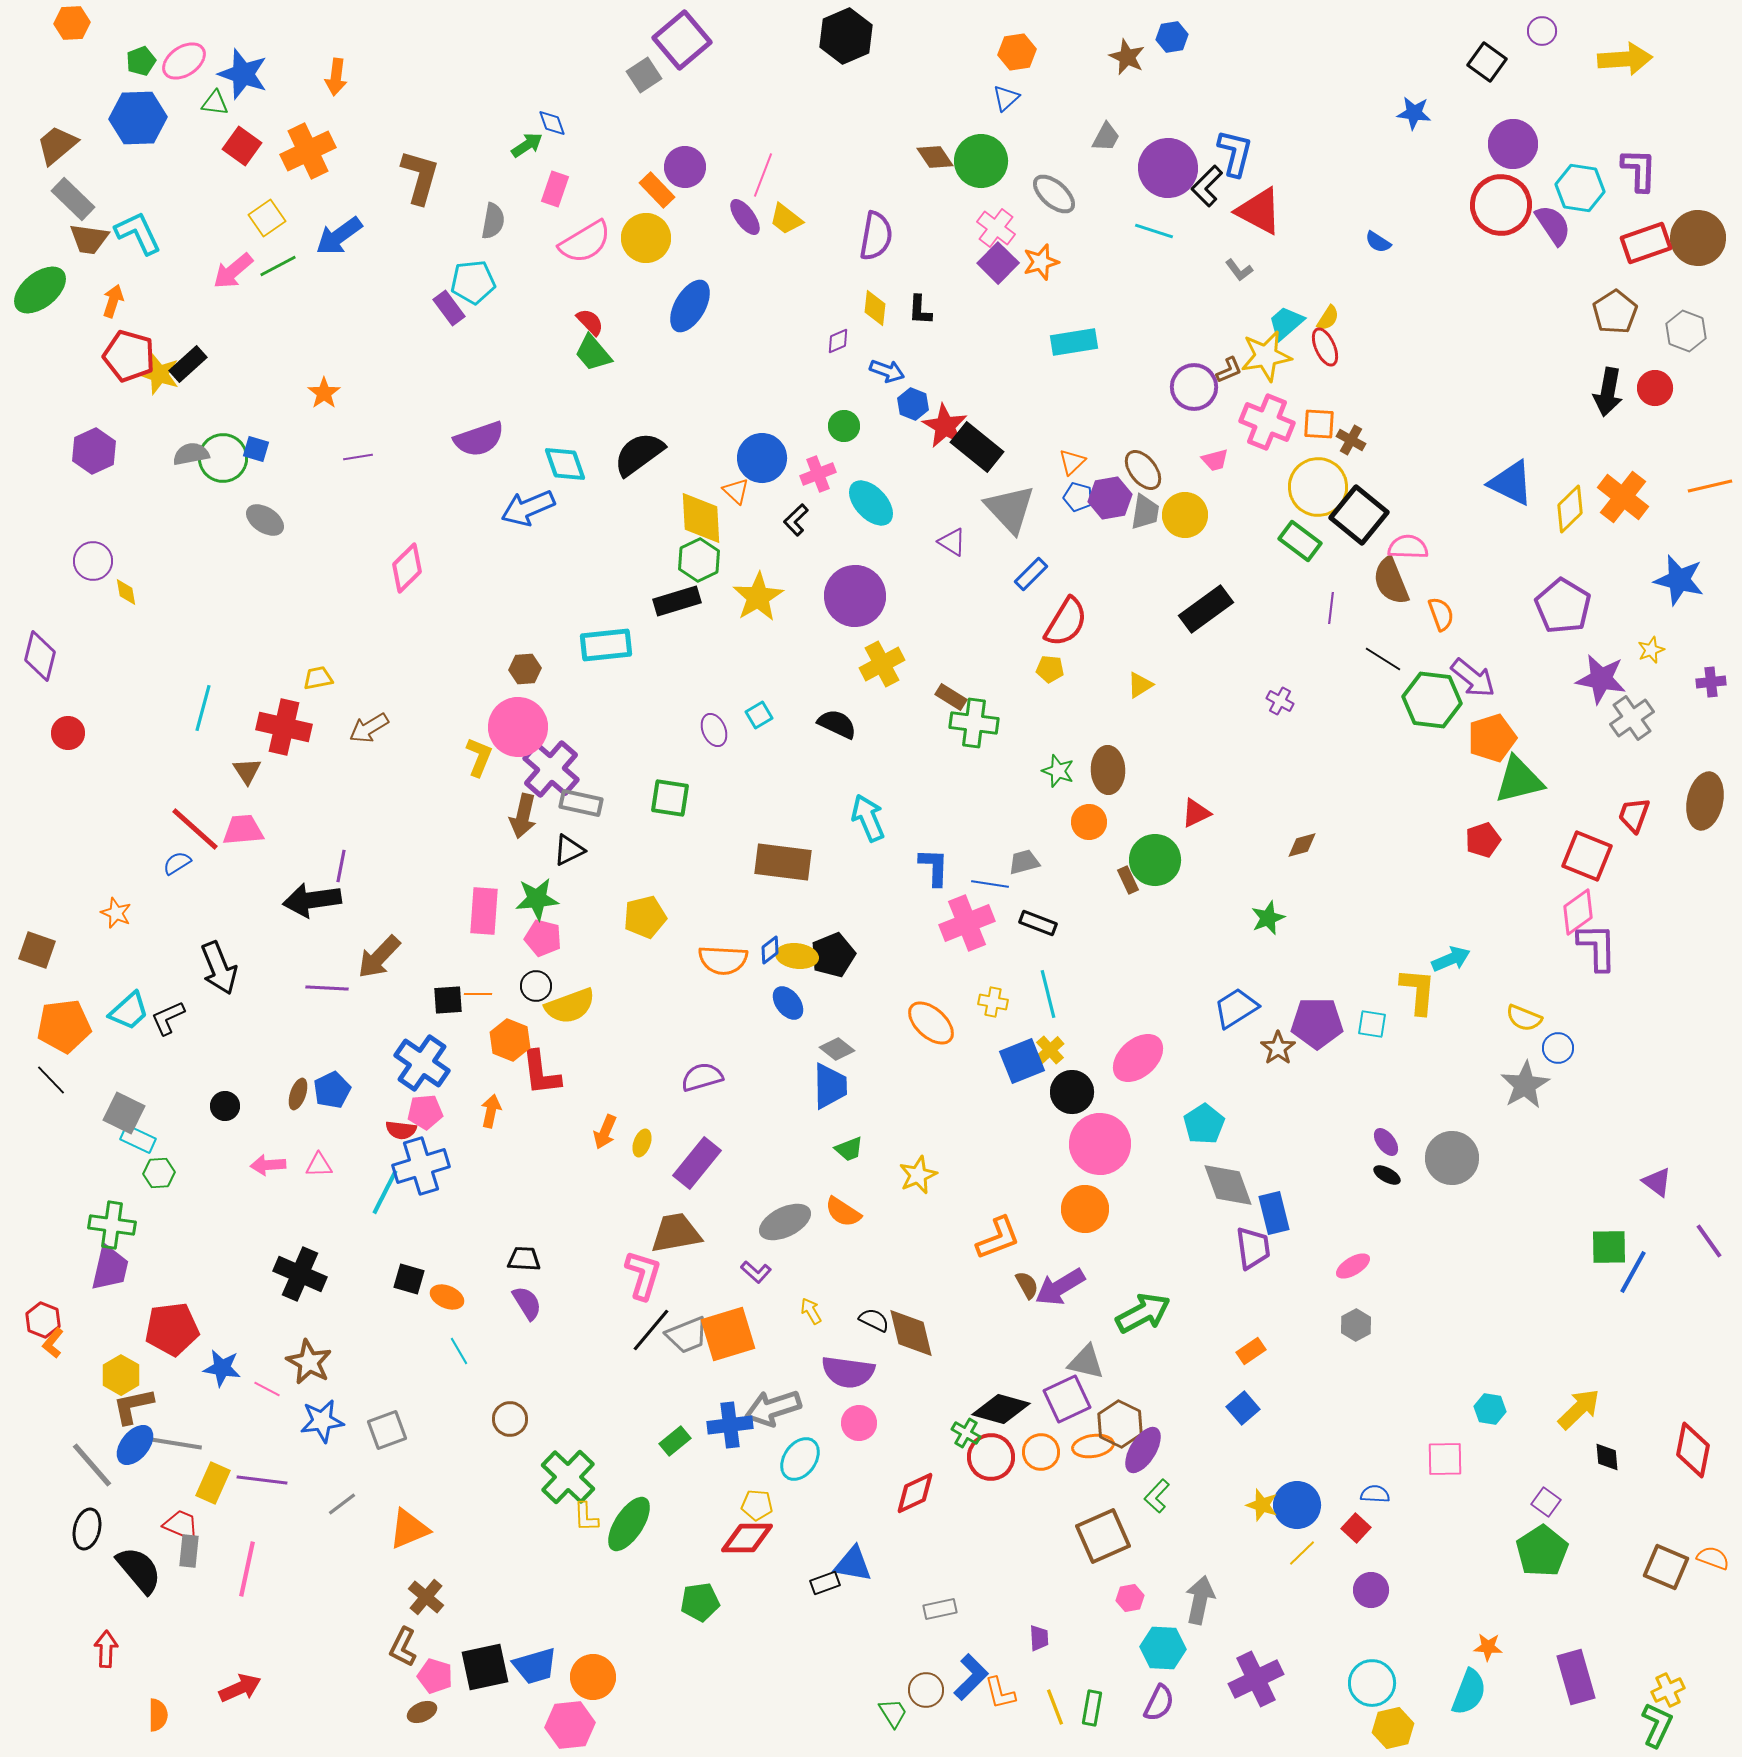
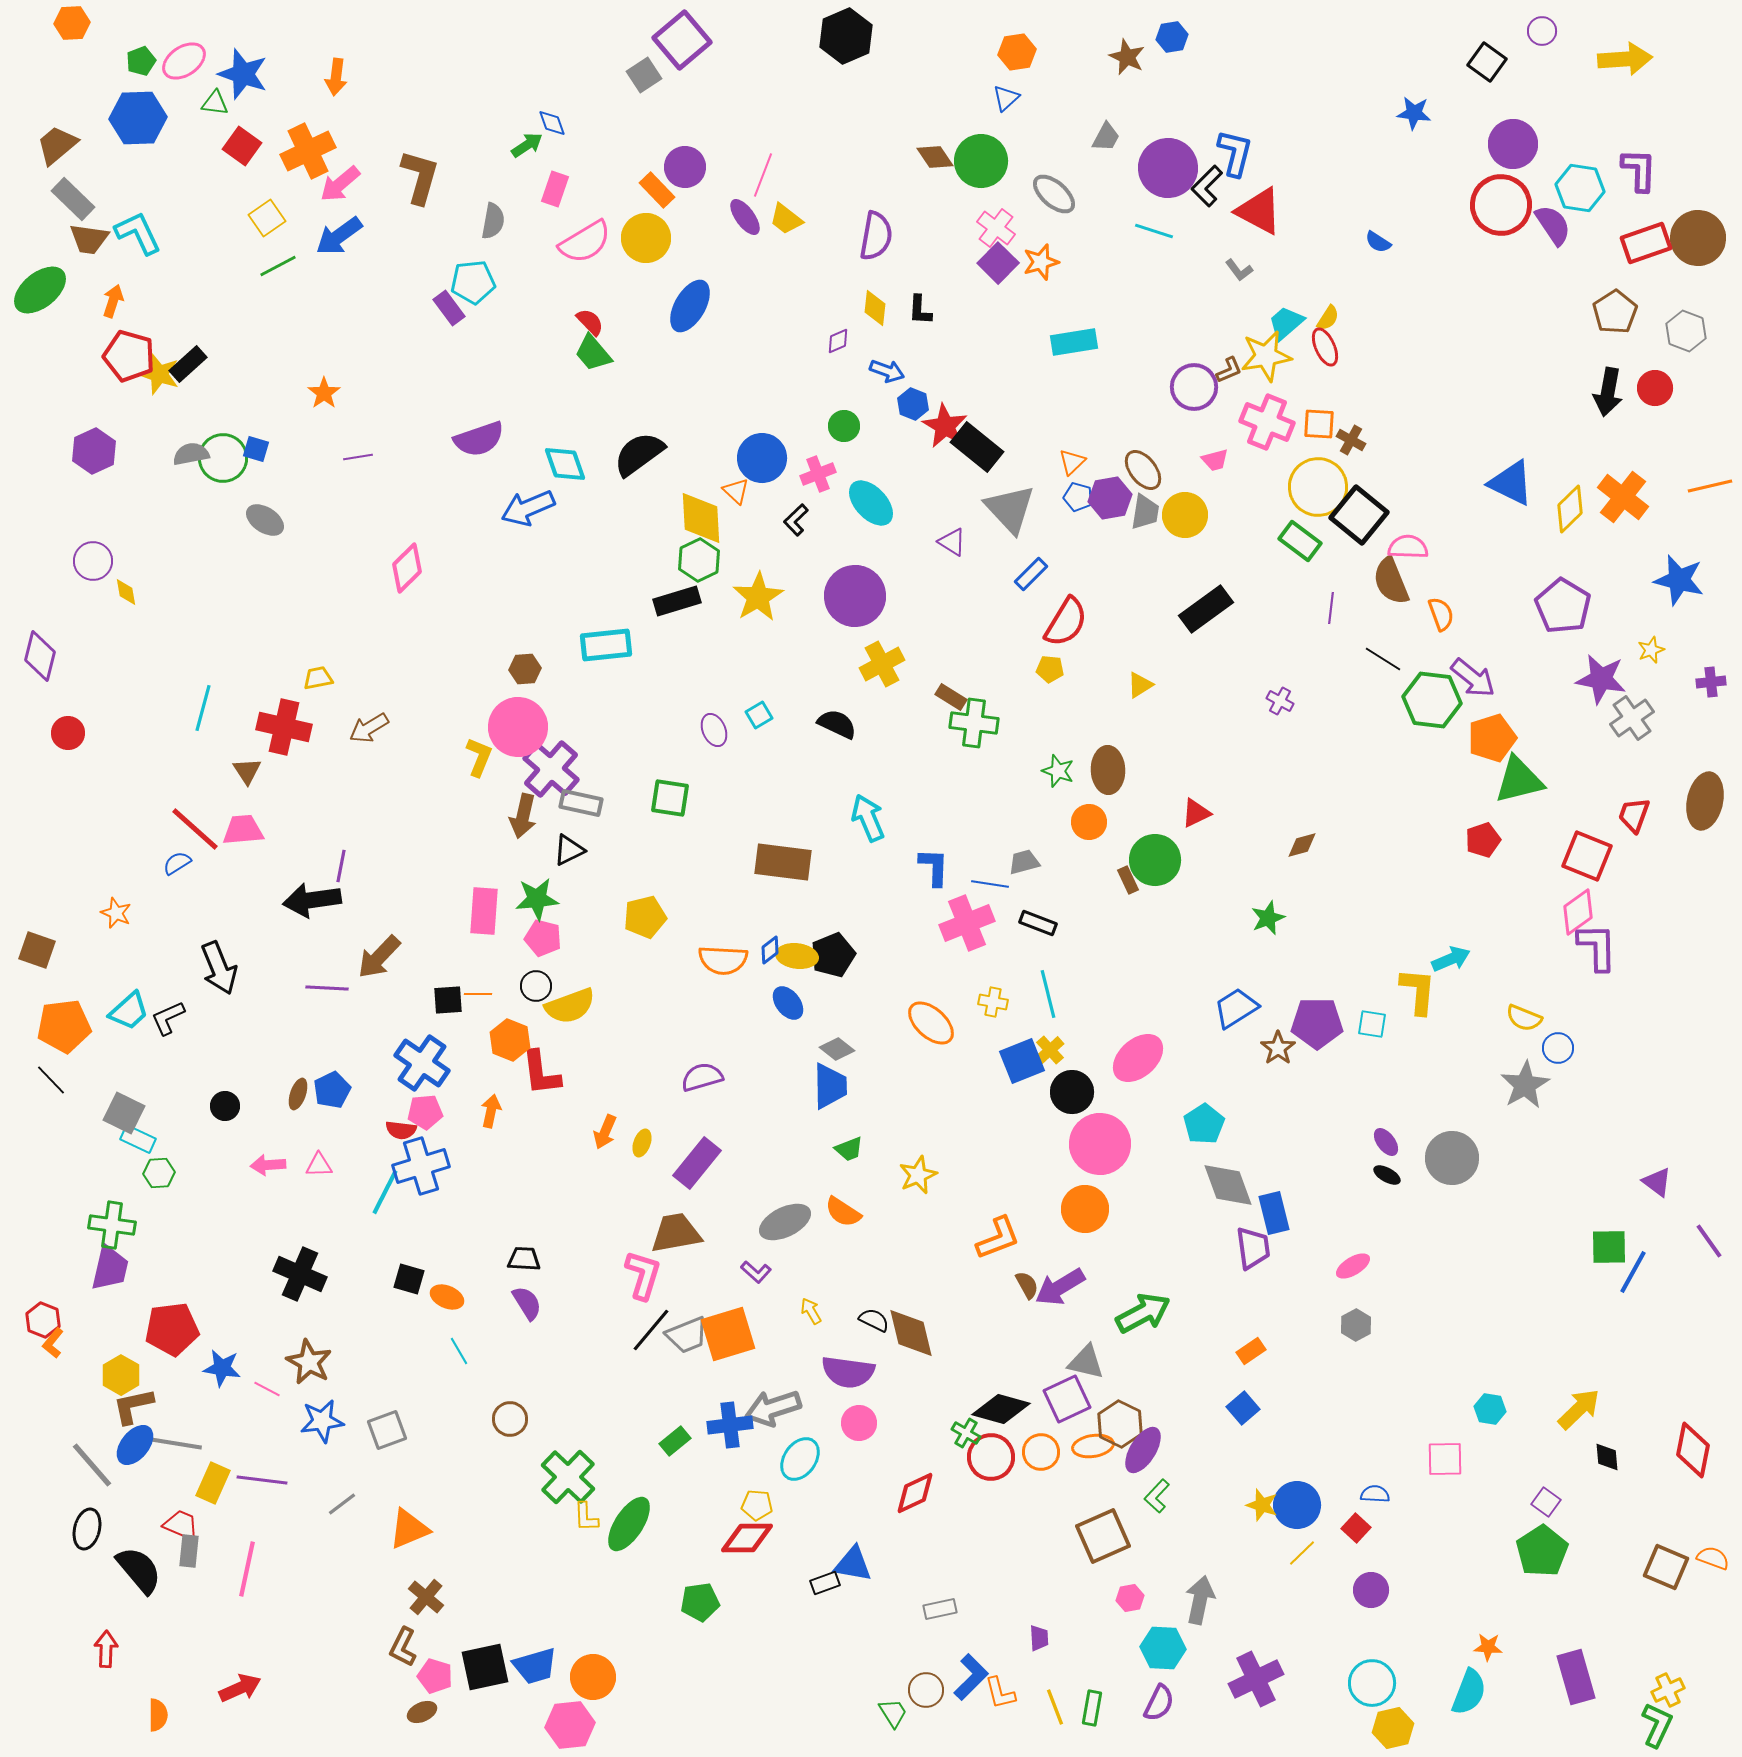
pink arrow at (233, 271): moved 107 px right, 87 px up
